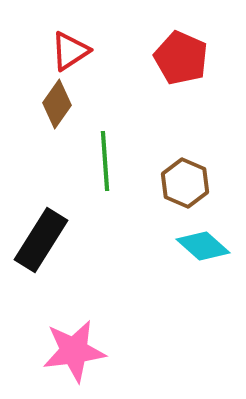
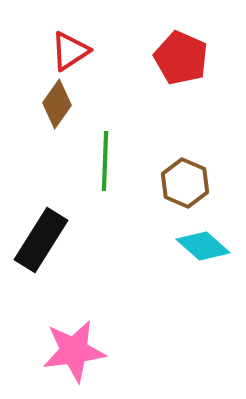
green line: rotated 6 degrees clockwise
